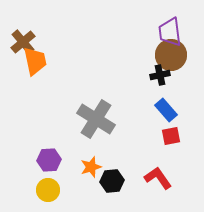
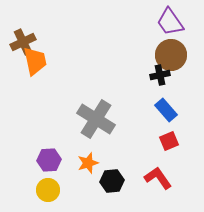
purple trapezoid: moved 10 px up; rotated 28 degrees counterclockwise
brown cross: rotated 15 degrees clockwise
red square: moved 2 px left, 5 px down; rotated 12 degrees counterclockwise
orange star: moved 3 px left, 4 px up
